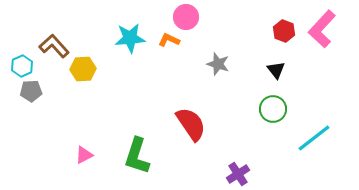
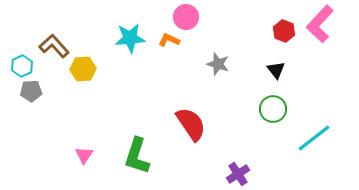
pink L-shape: moved 2 px left, 5 px up
pink triangle: rotated 30 degrees counterclockwise
